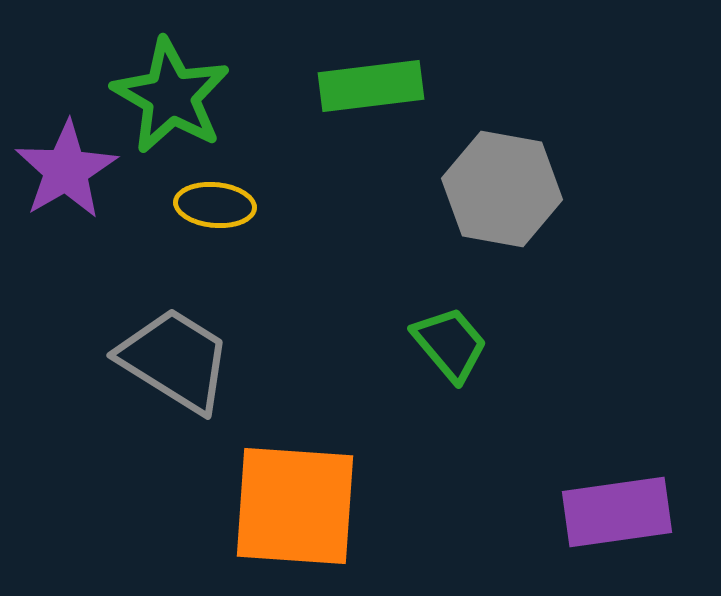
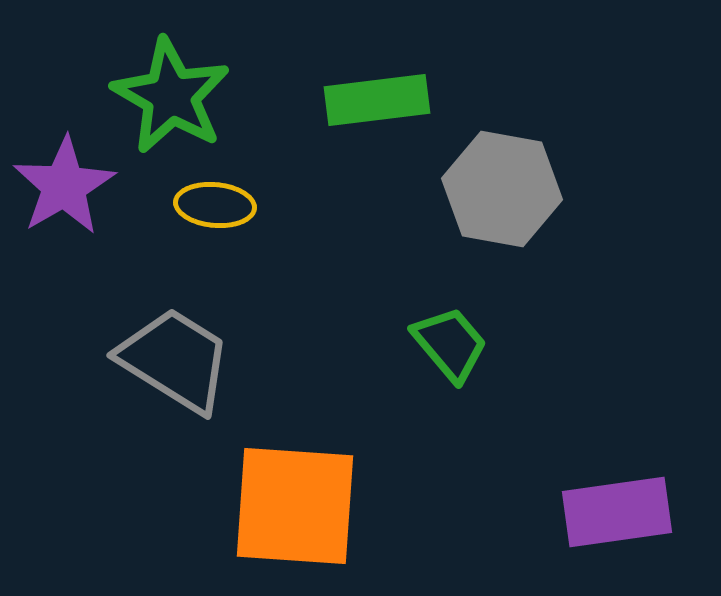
green rectangle: moved 6 px right, 14 px down
purple star: moved 2 px left, 16 px down
